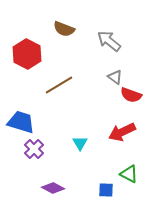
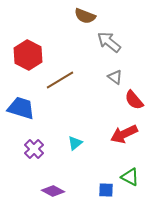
brown semicircle: moved 21 px right, 13 px up
gray arrow: moved 1 px down
red hexagon: moved 1 px right, 1 px down
brown line: moved 1 px right, 5 px up
red semicircle: moved 3 px right, 5 px down; rotated 30 degrees clockwise
blue trapezoid: moved 14 px up
red arrow: moved 2 px right, 2 px down
cyan triangle: moved 5 px left; rotated 21 degrees clockwise
green triangle: moved 1 px right, 3 px down
purple diamond: moved 3 px down
